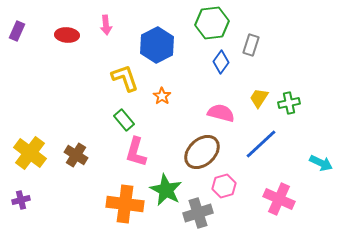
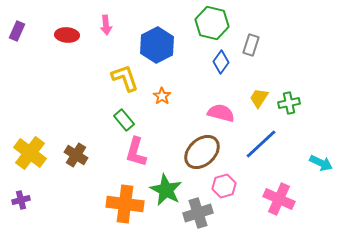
green hexagon: rotated 20 degrees clockwise
